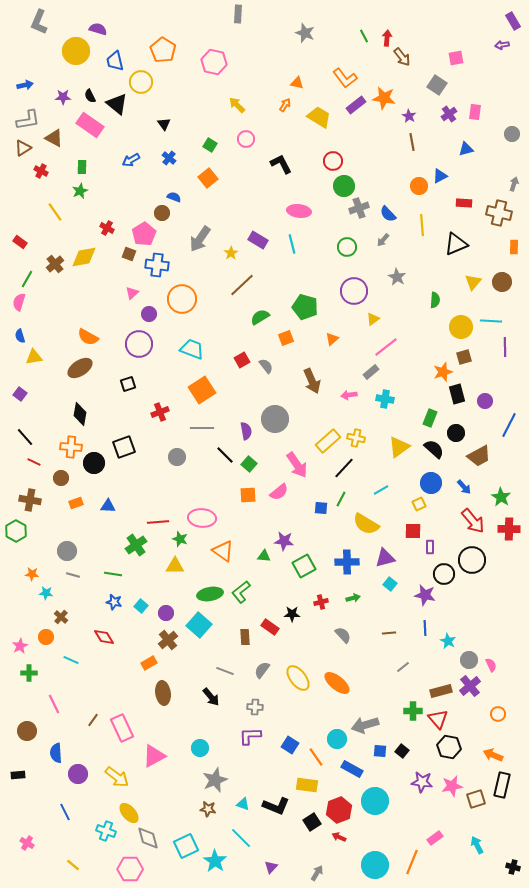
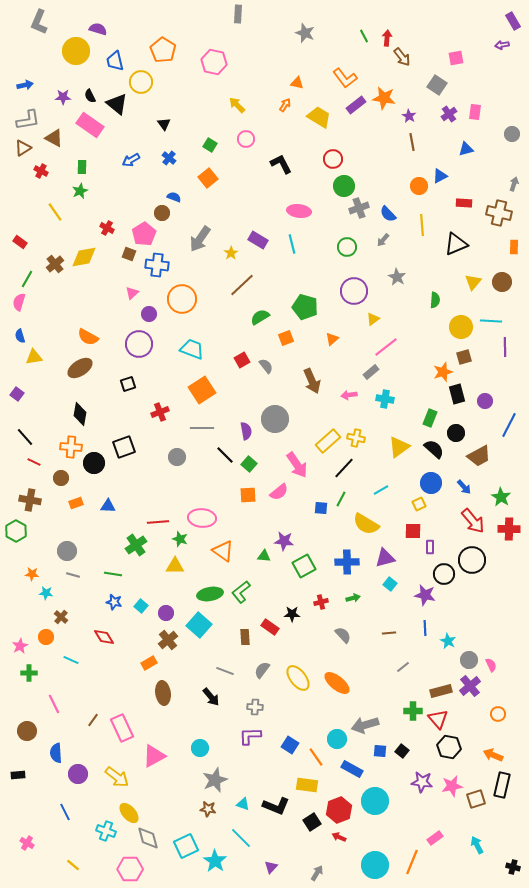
red circle at (333, 161): moved 2 px up
purple square at (20, 394): moved 3 px left
